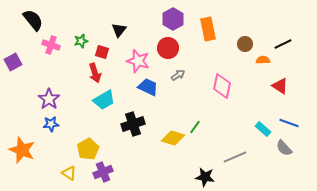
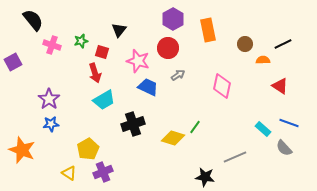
orange rectangle: moved 1 px down
pink cross: moved 1 px right
